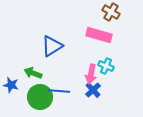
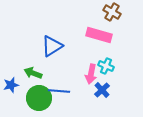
brown cross: moved 1 px right
blue star: rotated 28 degrees counterclockwise
blue cross: moved 9 px right
green circle: moved 1 px left, 1 px down
